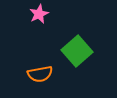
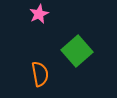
orange semicircle: rotated 90 degrees counterclockwise
